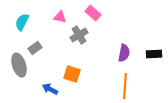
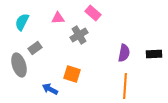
pink triangle: moved 2 px left, 1 px down; rotated 16 degrees counterclockwise
